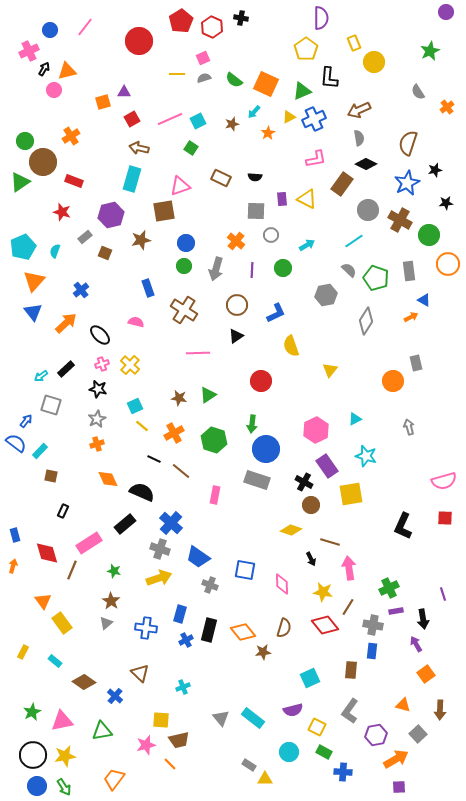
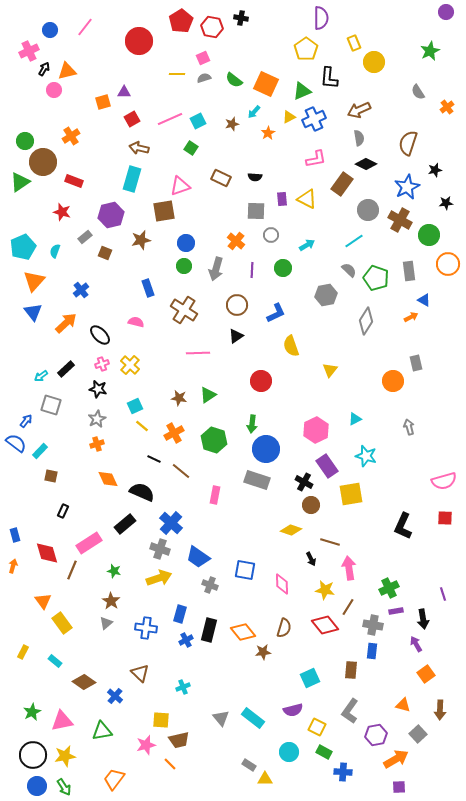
red hexagon at (212, 27): rotated 15 degrees counterclockwise
blue star at (407, 183): moved 4 px down
yellow star at (323, 592): moved 2 px right, 2 px up
